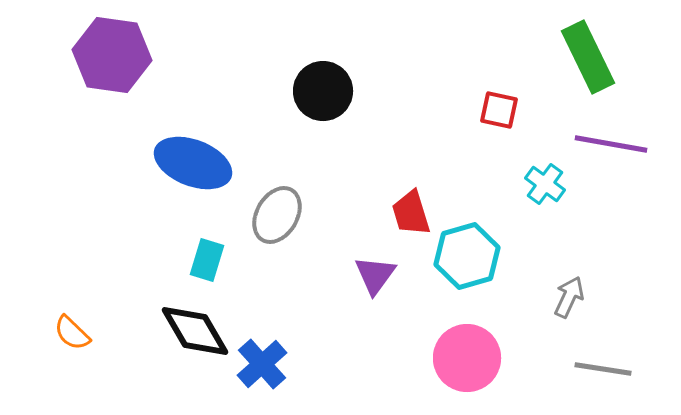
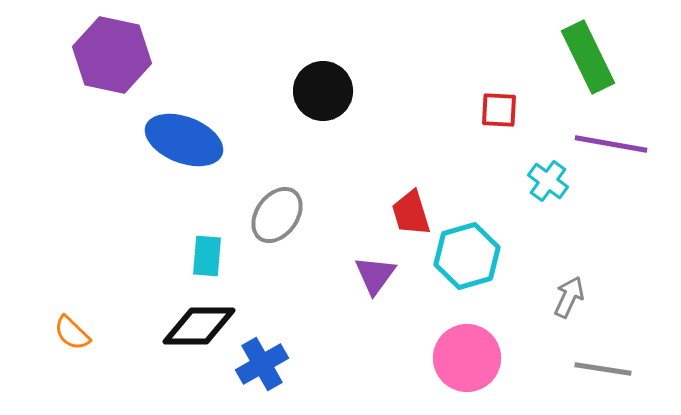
purple hexagon: rotated 4 degrees clockwise
red square: rotated 9 degrees counterclockwise
blue ellipse: moved 9 px left, 23 px up
cyan cross: moved 3 px right, 3 px up
gray ellipse: rotated 6 degrees clockwise
cyan rectangle: moved 4 px up; rotated 12 degrees counterclockwise
black diamond: moved 4 px right, 5 px up; rotated 60 degrees counterclockwise
blue cross: rotated 12 degrees clockwise
